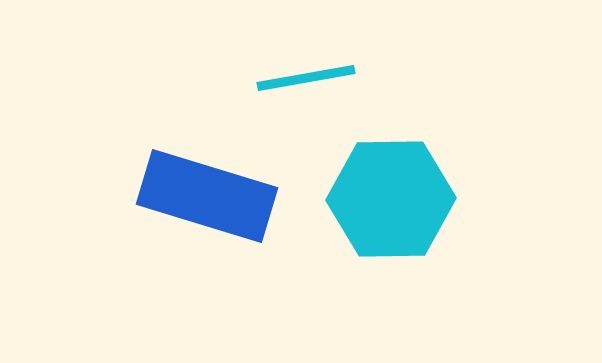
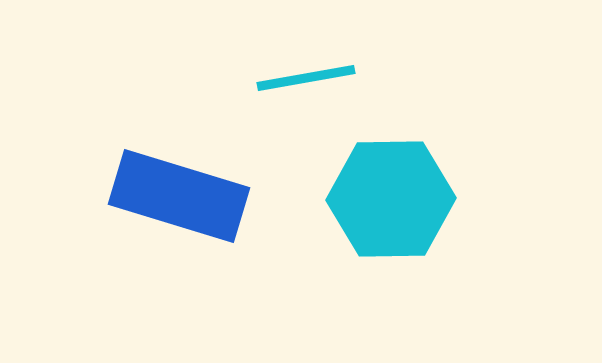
blue rectangle: moved 28 px left
